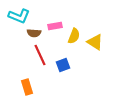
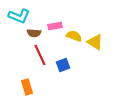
yellow semicircle: rotated 91 degrees counterclockwise
